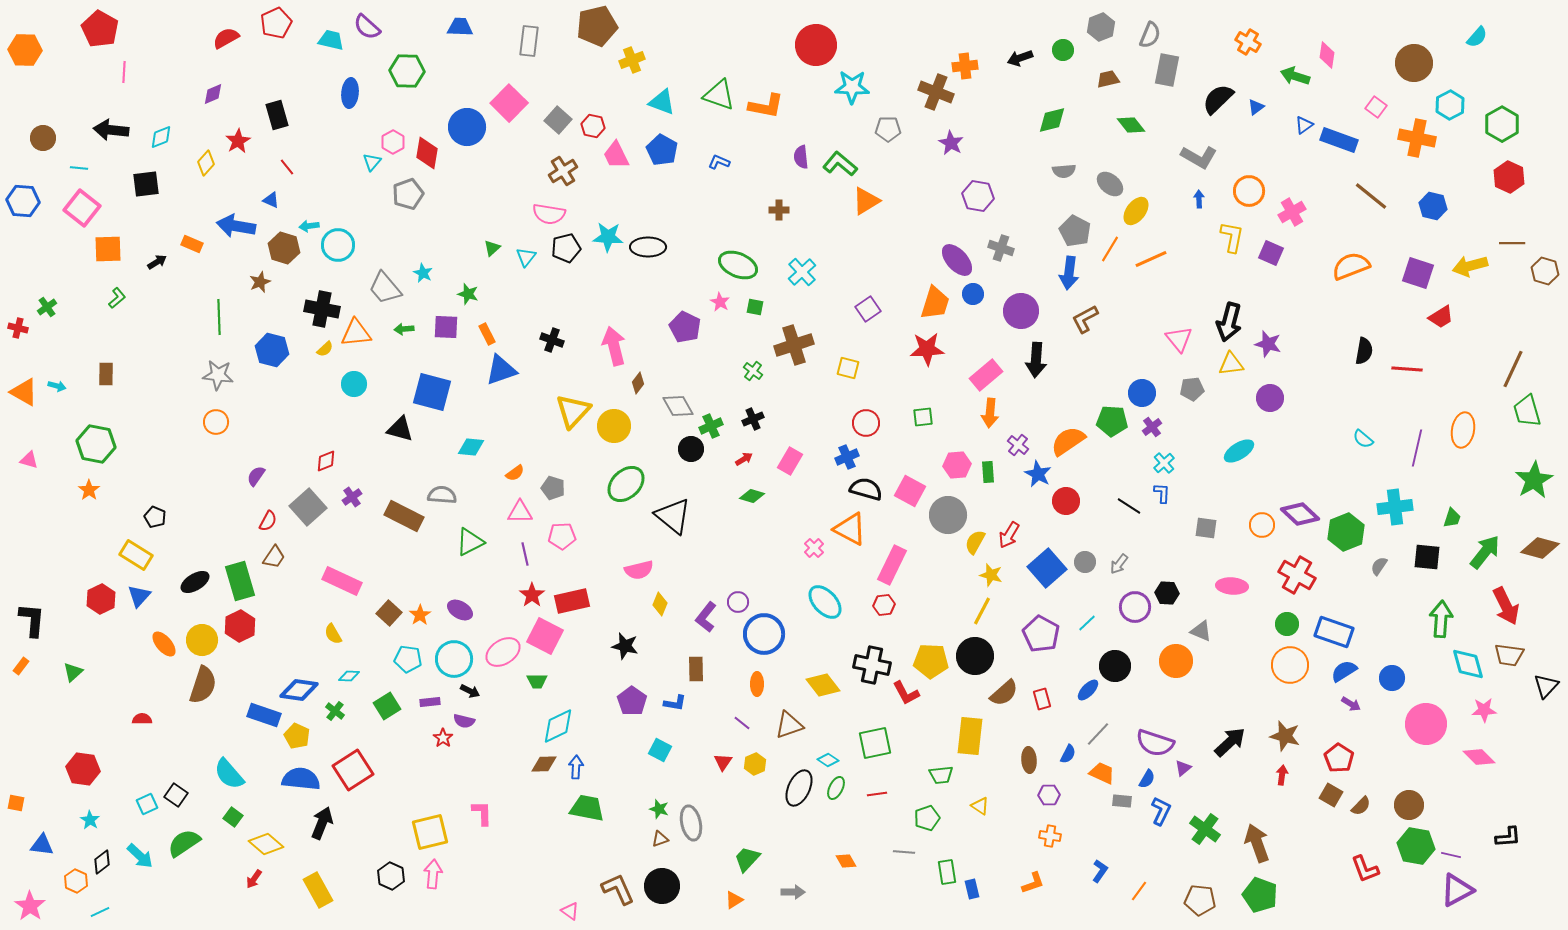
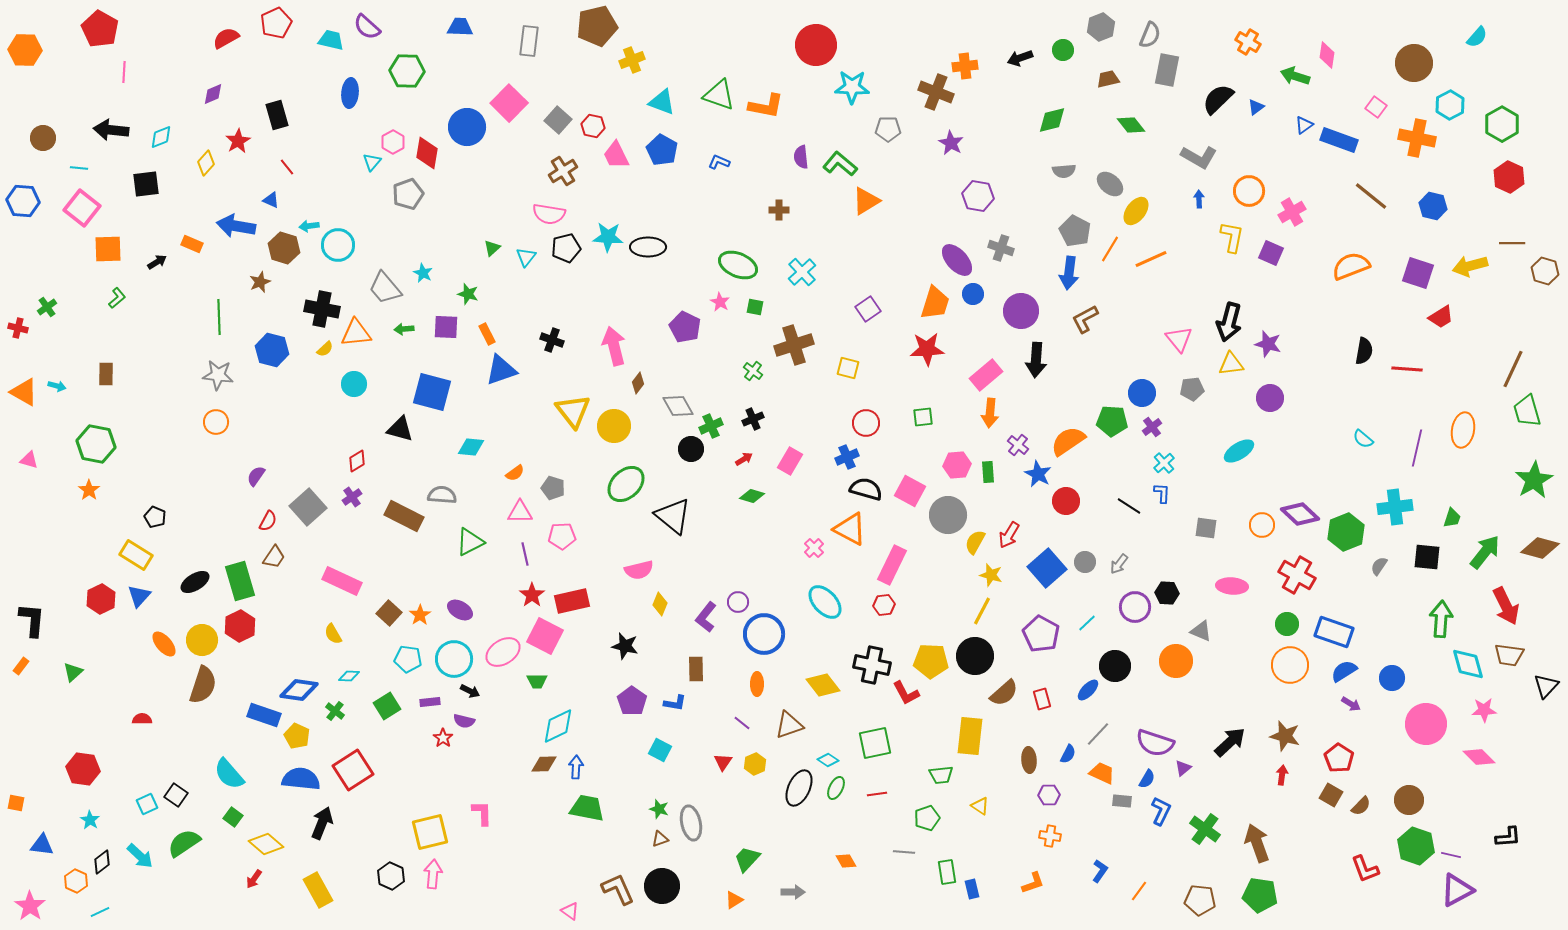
yellow triangle at (573, 411): rotated 21 degrees counterclockwise
red diamond at (326, 461): moved 31 px right; rotated 10 degrees counterclockwise
brown circle at (1409, 805): moved 5 px up
green hexagon at (1416, 846): rotated 9 degrees clockwise
green pentagon at (1260, 895): rotated 12 degrees counterclockwise
